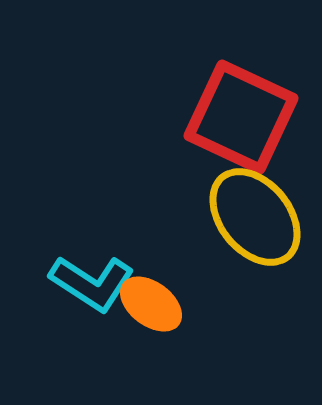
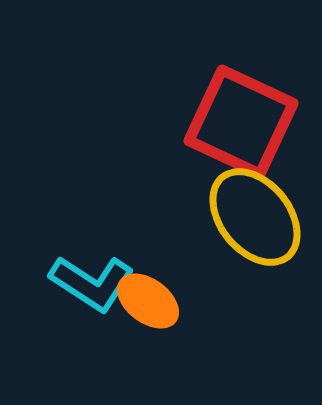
red square: moved 5 px down
orange ellipse: moved 3 px left, 3 px up
